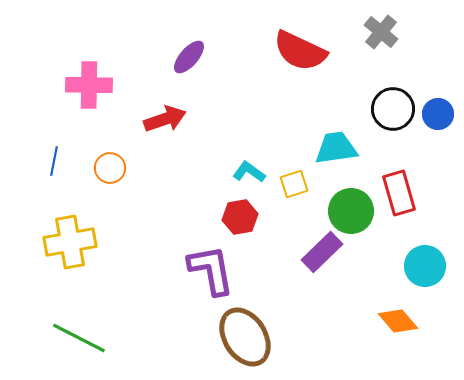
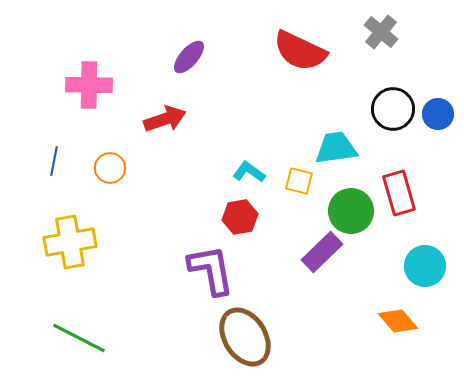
yellow square: moved 5 px right, 3 px up; rotated 32 degrees clockwise
